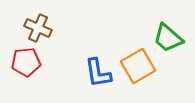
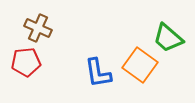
orange square: moved 2 px right, 1 px up; rotated 24 degrees counterclockwise
